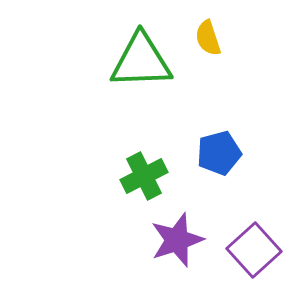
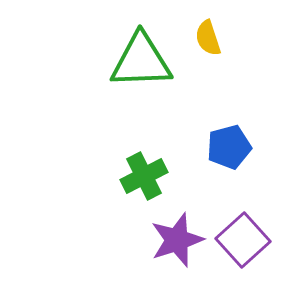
blue pentagon: moved 10 px right, 6 px up
purple square: moved 11 px left, 10 px up
